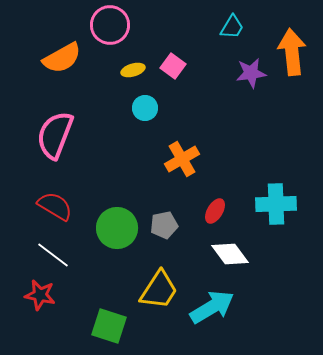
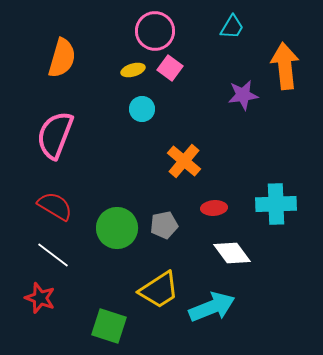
pink circle: moved 45 px right, 6 px down
orange arrow: moved 7 px left, 14 px down
orange semicircle: rotated 45 degrees counterclockwise
pink square: moved 3 px left, 2 px down
purple star: moved 8 px left, 22 px down
cyan circle: moved 3 px left, 1 px down
orange cross: moved 2 px right, 2 px down; rotated 20 degrees counterclockwise
red ellipse: moved 1 px left, 3 px up; rotated 55 degrees clockwise
white diamond: moved 2 px right, 1 px up
yellow trapezoid: rotated 24 degrees clockwise
red star: moved 3 px down; rotated 8 degrees clockwise
cyan arrow: rotated 9 degrees clockwise
